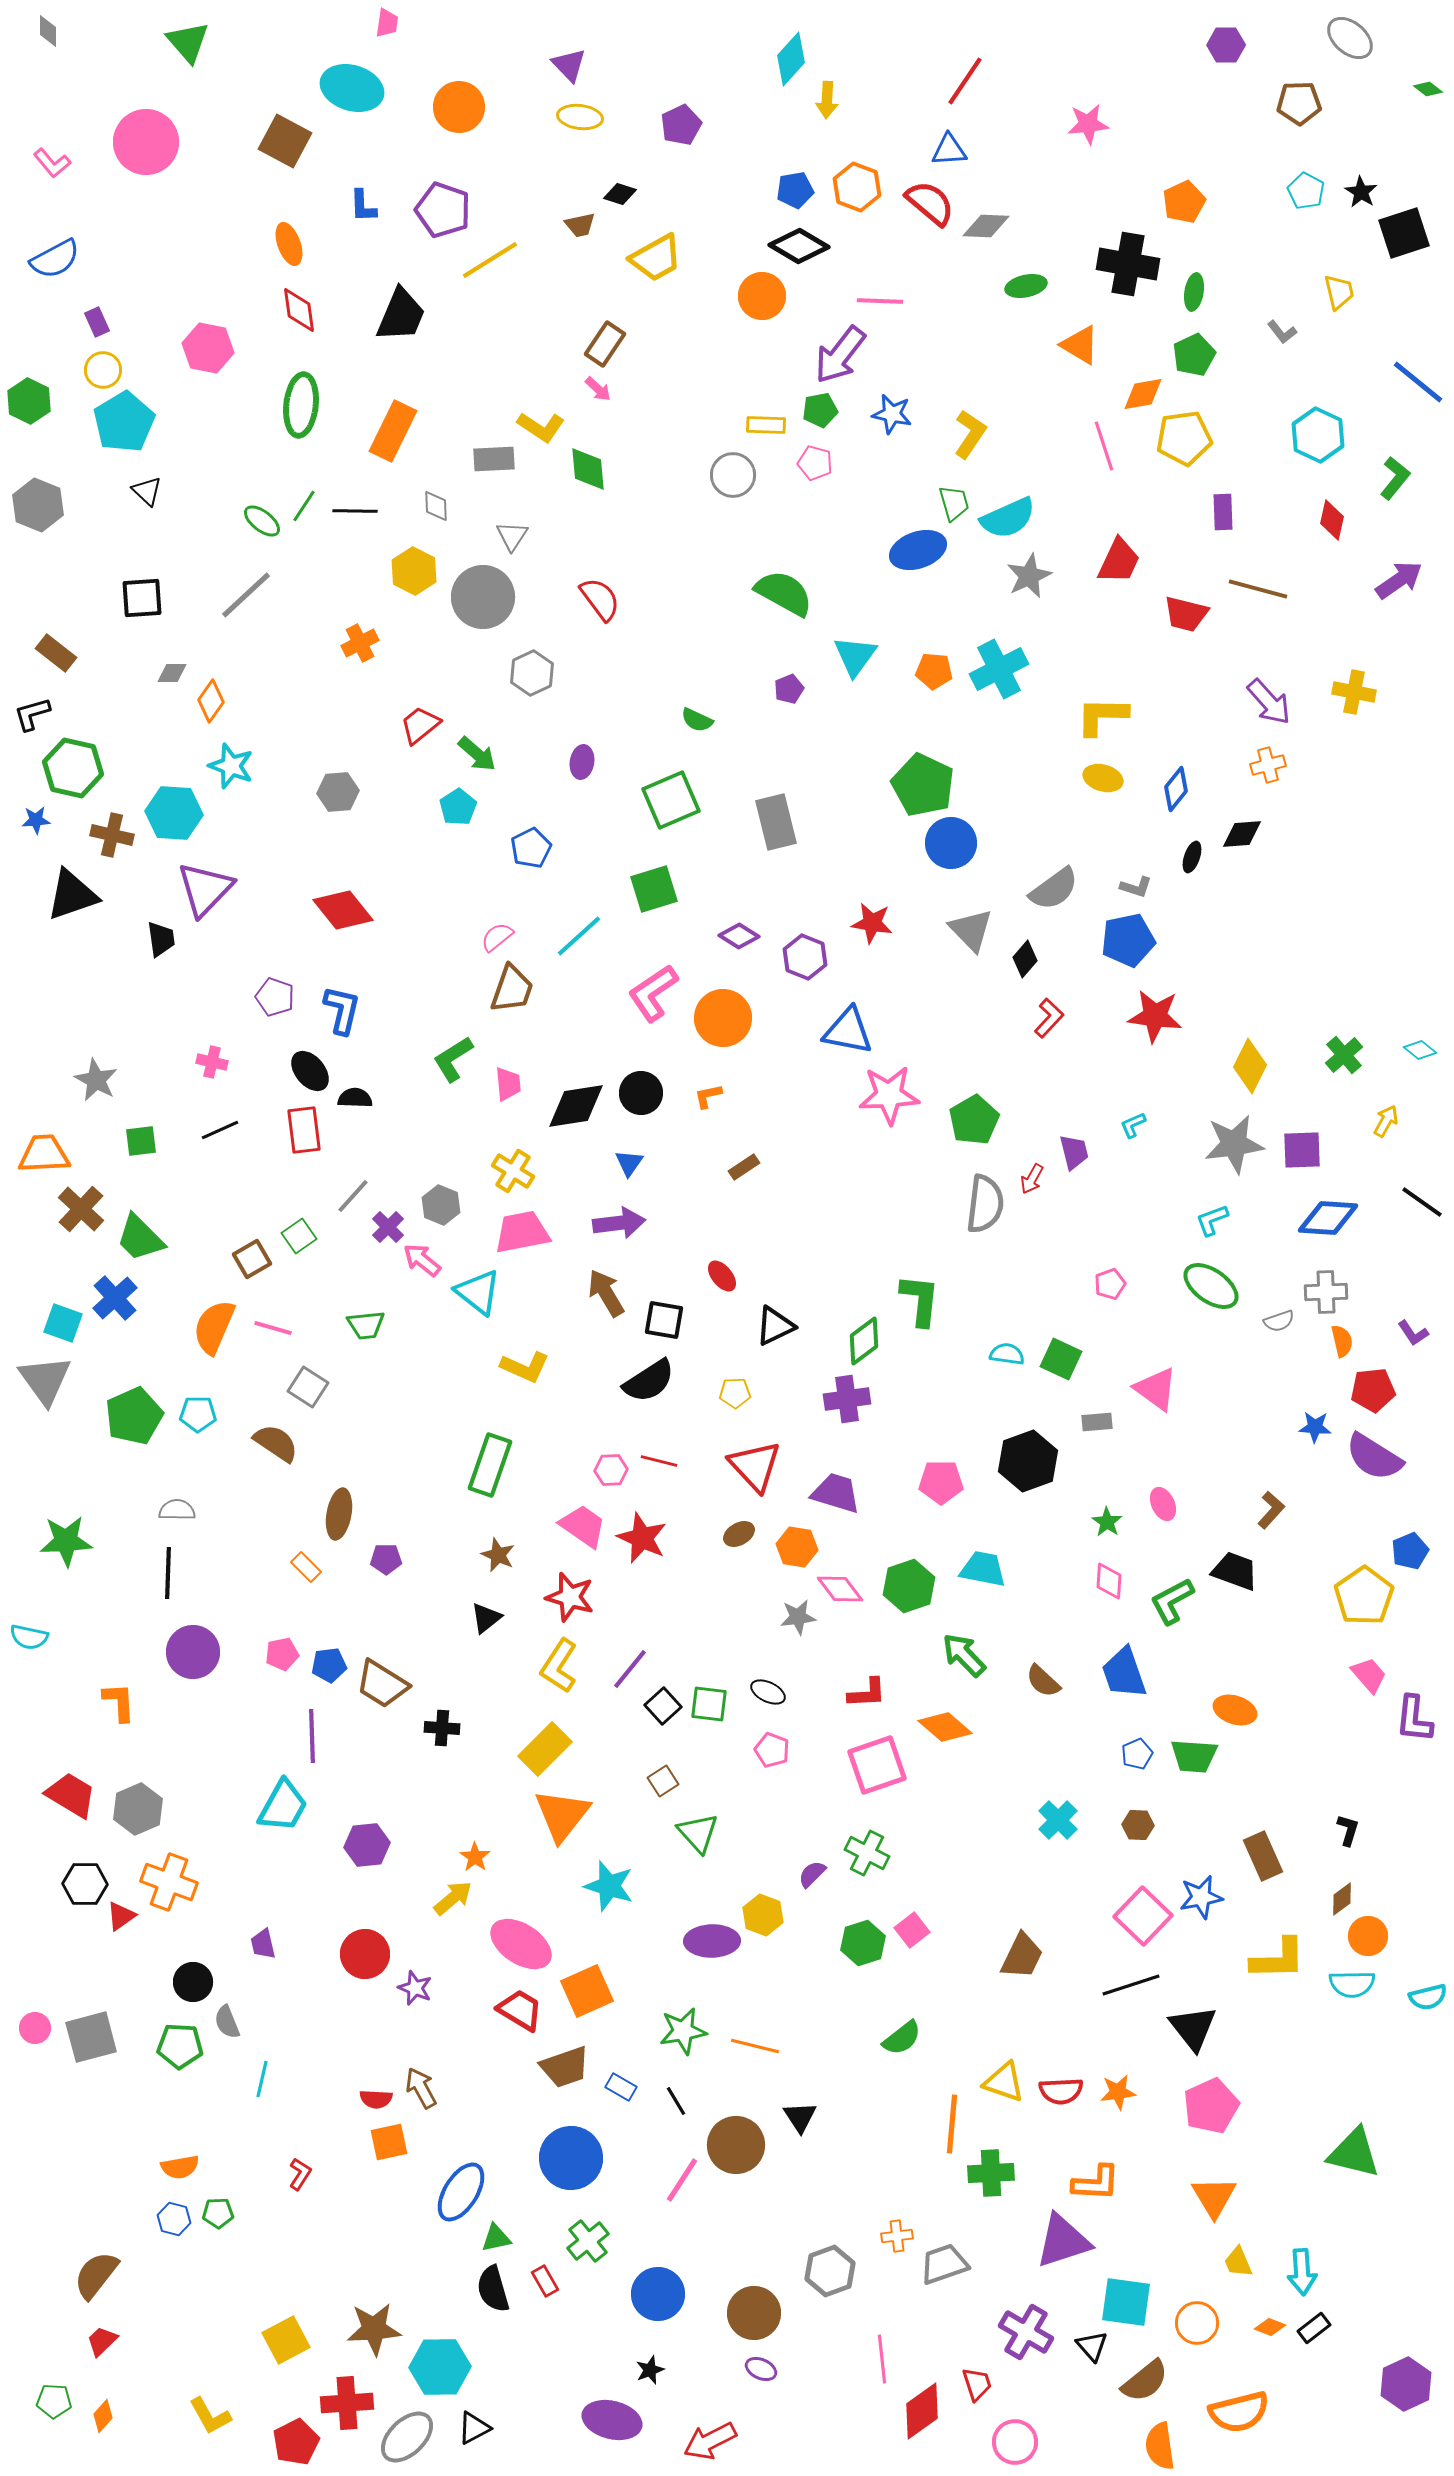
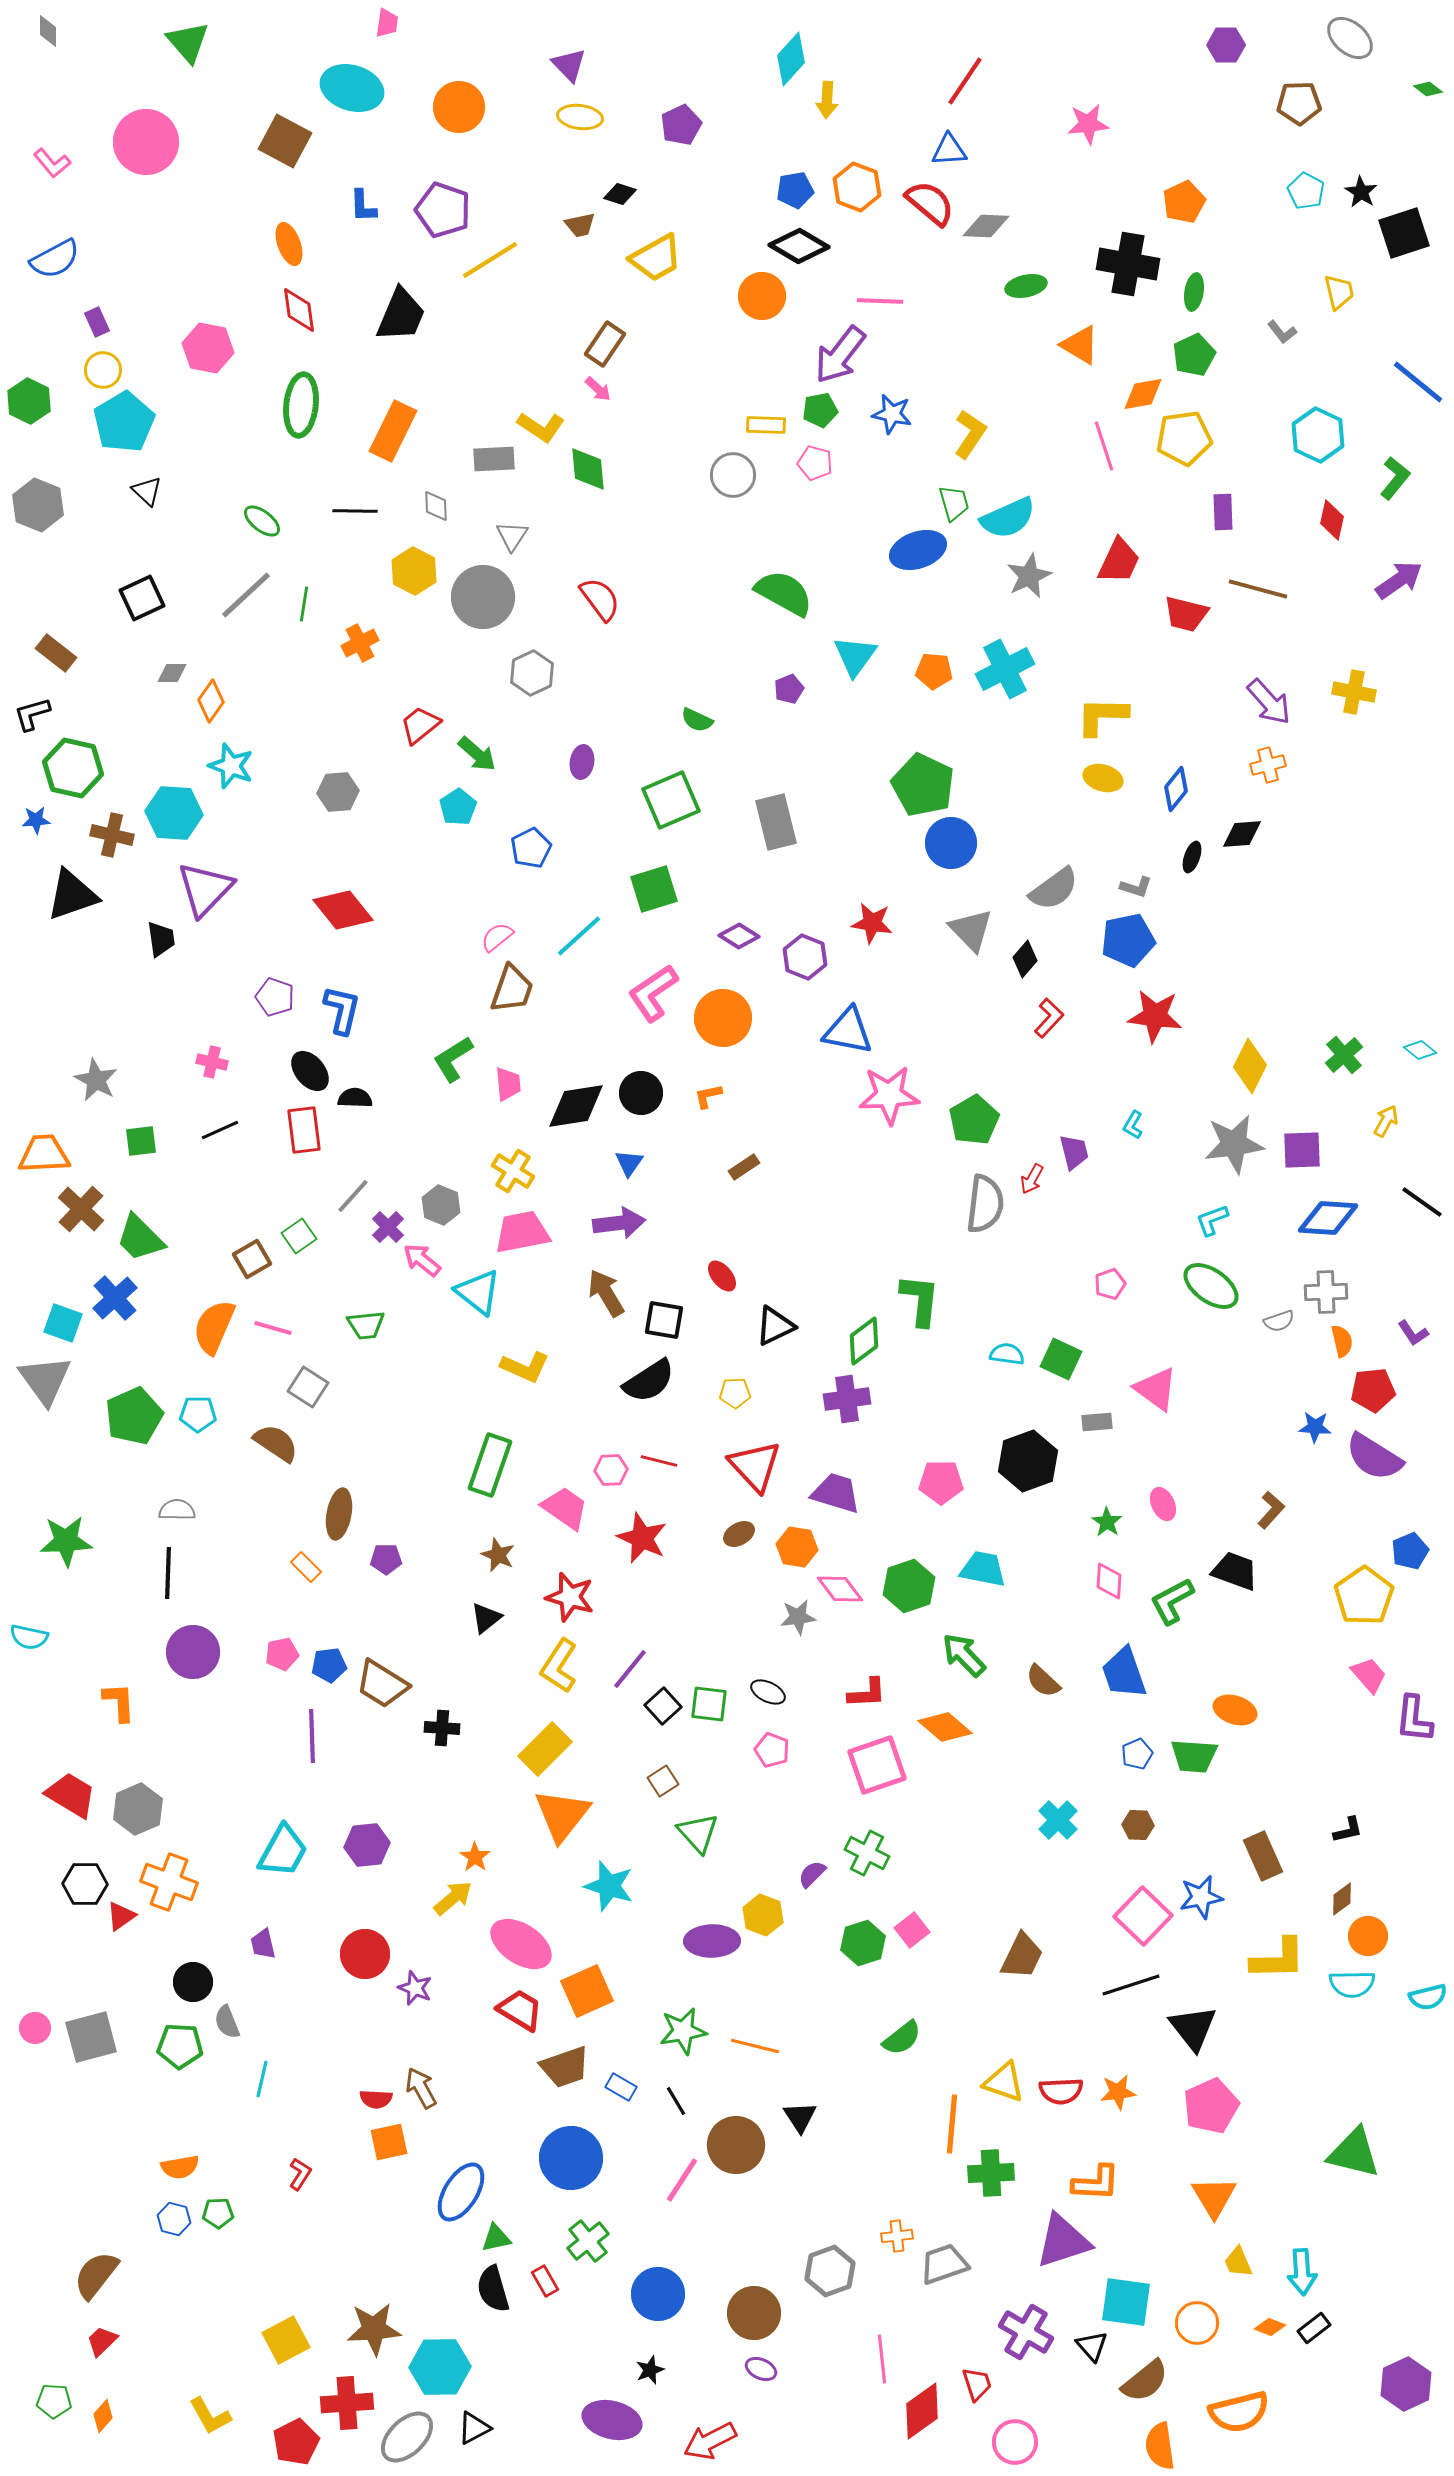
green line at (304, 506): moved 98 px down; rotated 24 degrees counterclockwise
black square at (142, 598): rotated 21 degrees counterclockwise
cyan cross at (999, 669): moved 6 px right
cyan L-shape at (1133, 1125): rotated 36 degrees counterclockwise
pink trapezoid at (583, 1526): moved 18 px left, 18 px up
cyan trapezoid at (283, 1806): moved 45 px down
black L-shape at (1348, 1830): rotated 60 degrees clockwise
